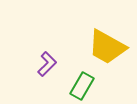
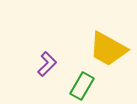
yellow trapezoid: moved 1 px right, 2 px down
